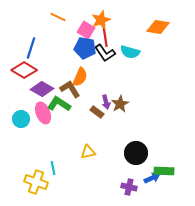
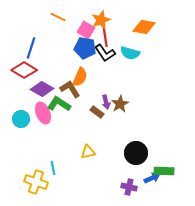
orange diamond: moved 14 px left
cyan semicircle: moved 1 px down
